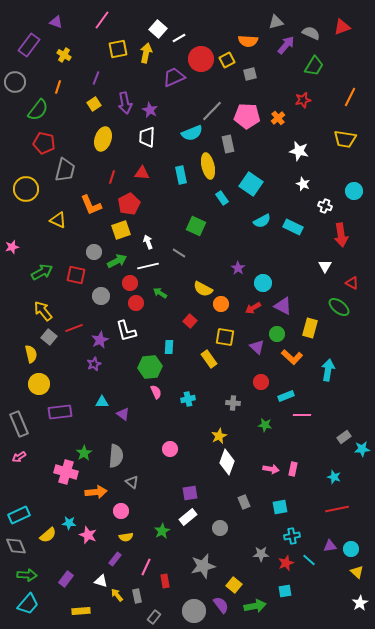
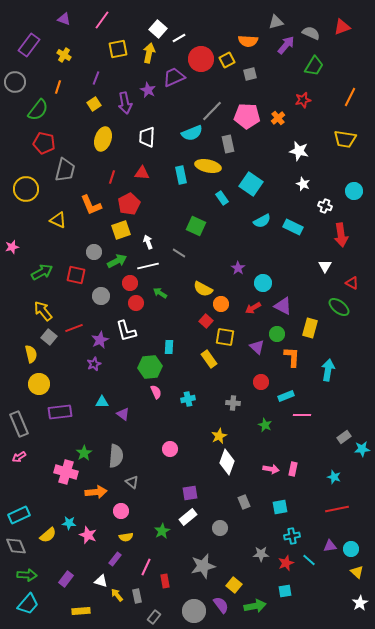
purple triangle at (56, 22): moved 8 px right, 3 px up
yellow arrow at (146, 53): moved 3 px right
purple star at (150, 110): moved 2 px left, 20 px up
yellow ellipse at (208, 166): rotated 65 degrees counterclockwise
red square at (190, 321): moved 16 px right
orange L-shape at (292, 357): rotated 130 degrees counterclockwise
green star at (265, 425): rotated 16 degrees clockwise
